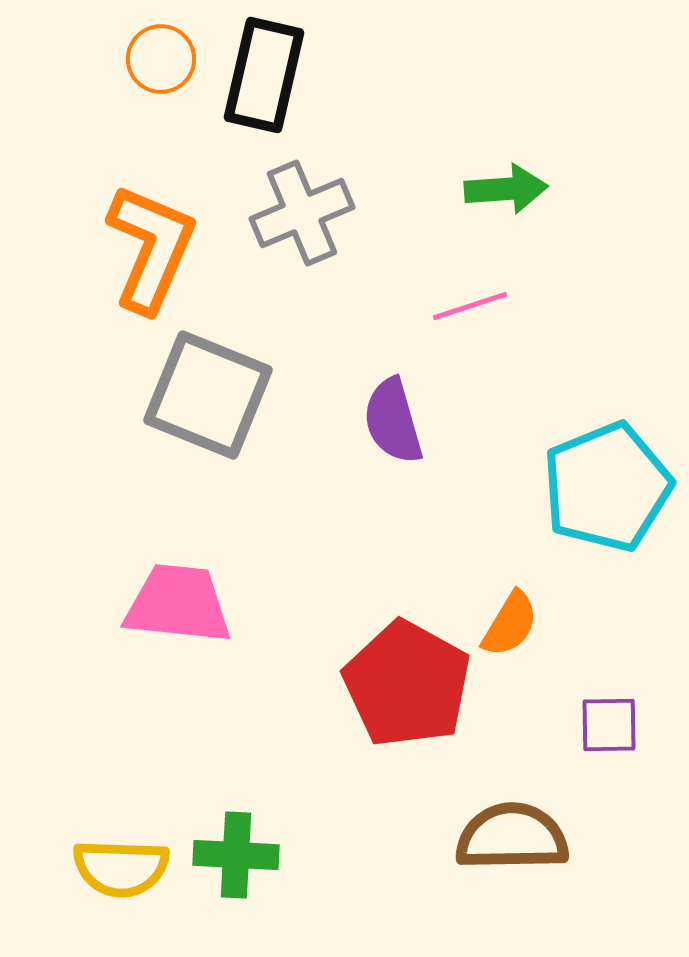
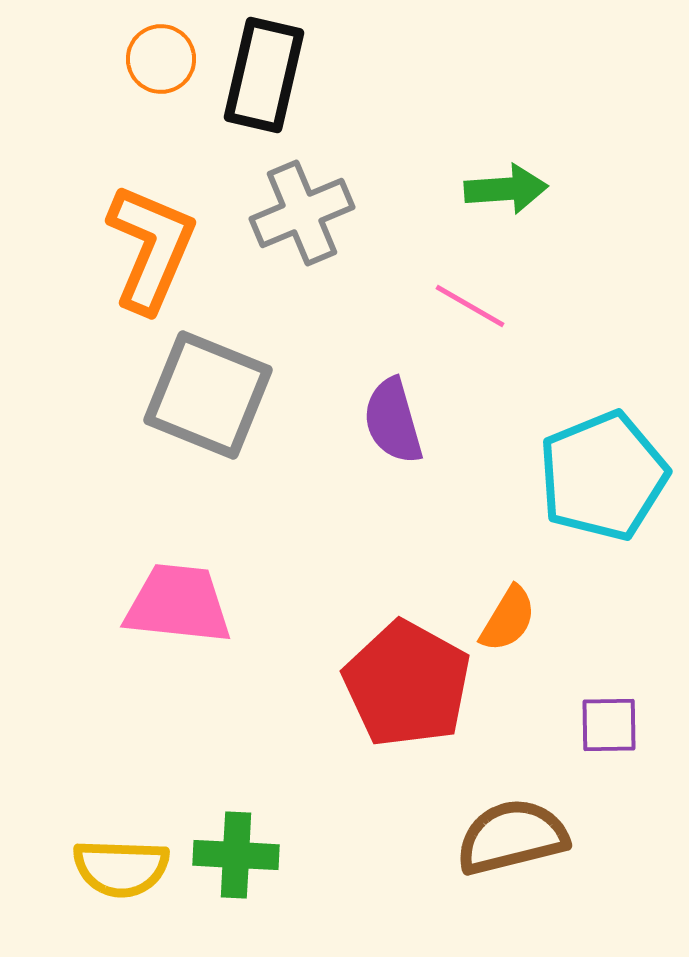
pink line: rotated 48 degrees clockwise
cyan pentagon: moved 4 px left, 11 px up
orange semicircle: moved 2 px left, 5 px up
brown semicircle: rotated 13 degrees counterclockwise
